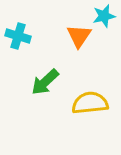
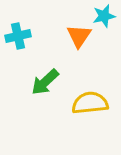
cyan cross: rotated 30 degrees counterclockwise
